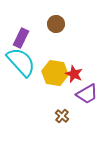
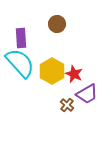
brown circle: moved 1 px right
purple rectangle: rotated 30 degrees counterclockwise
cyan semicircle: moved 1 px left, 1 px down
yellow hexagon: moved 3 px left, 2 px up; rotated 20 degrees clockwise
brown cross: moved 5 px right, 11 px up
